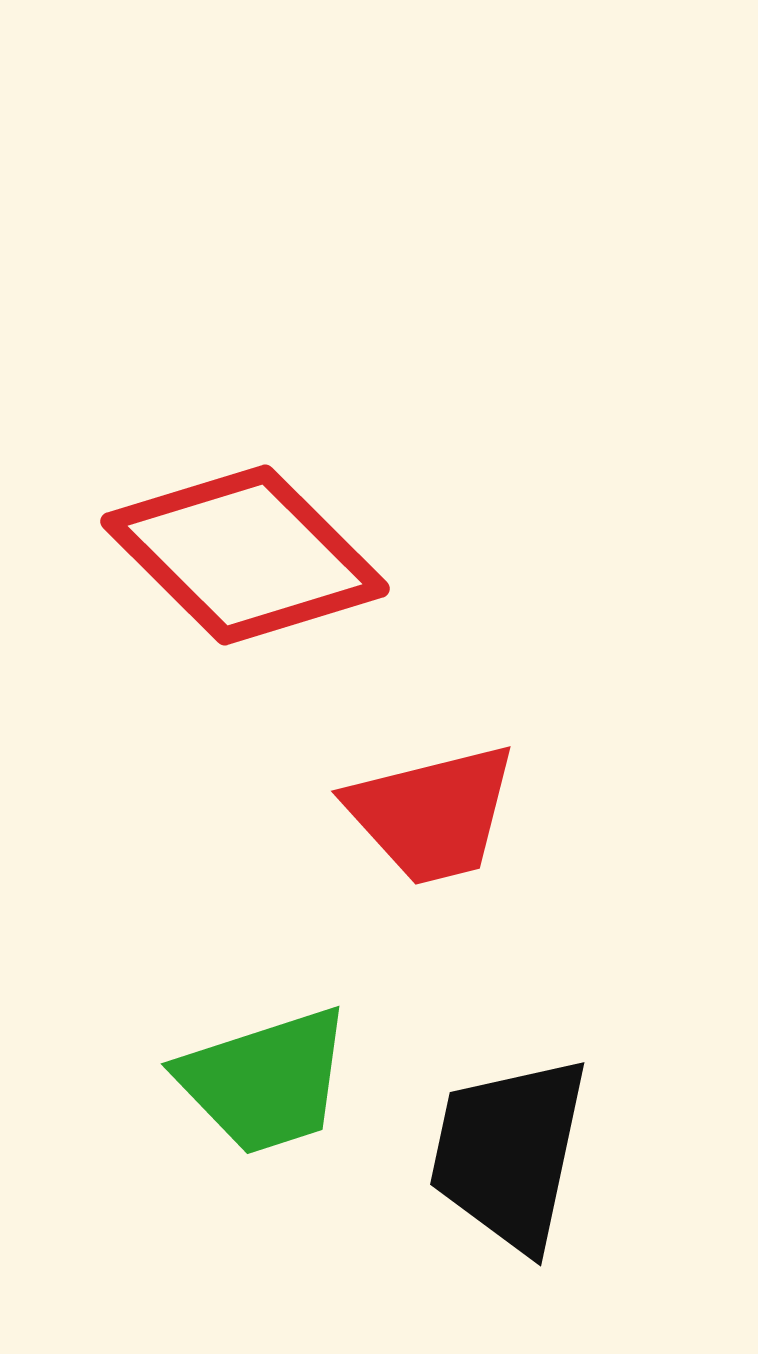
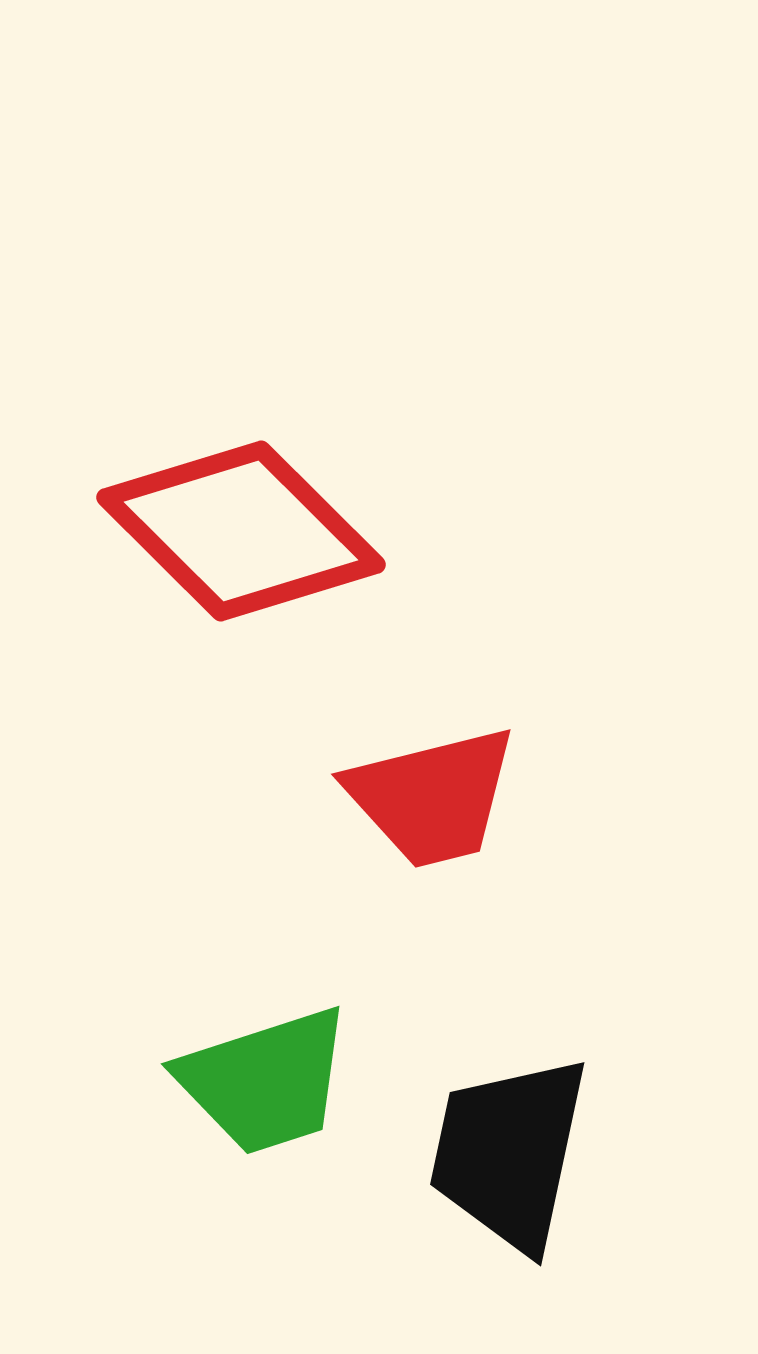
red diamond: moved 4 px left, 24 px up
red trapezoid: moved 17 px up
